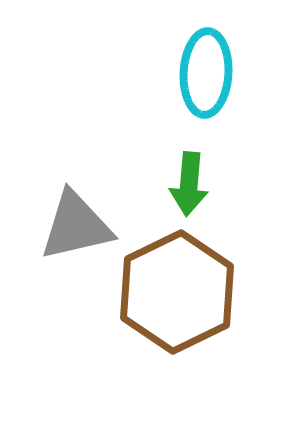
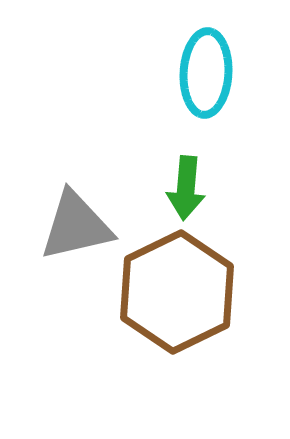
green arrow: moved 3 px left, 4 px down
